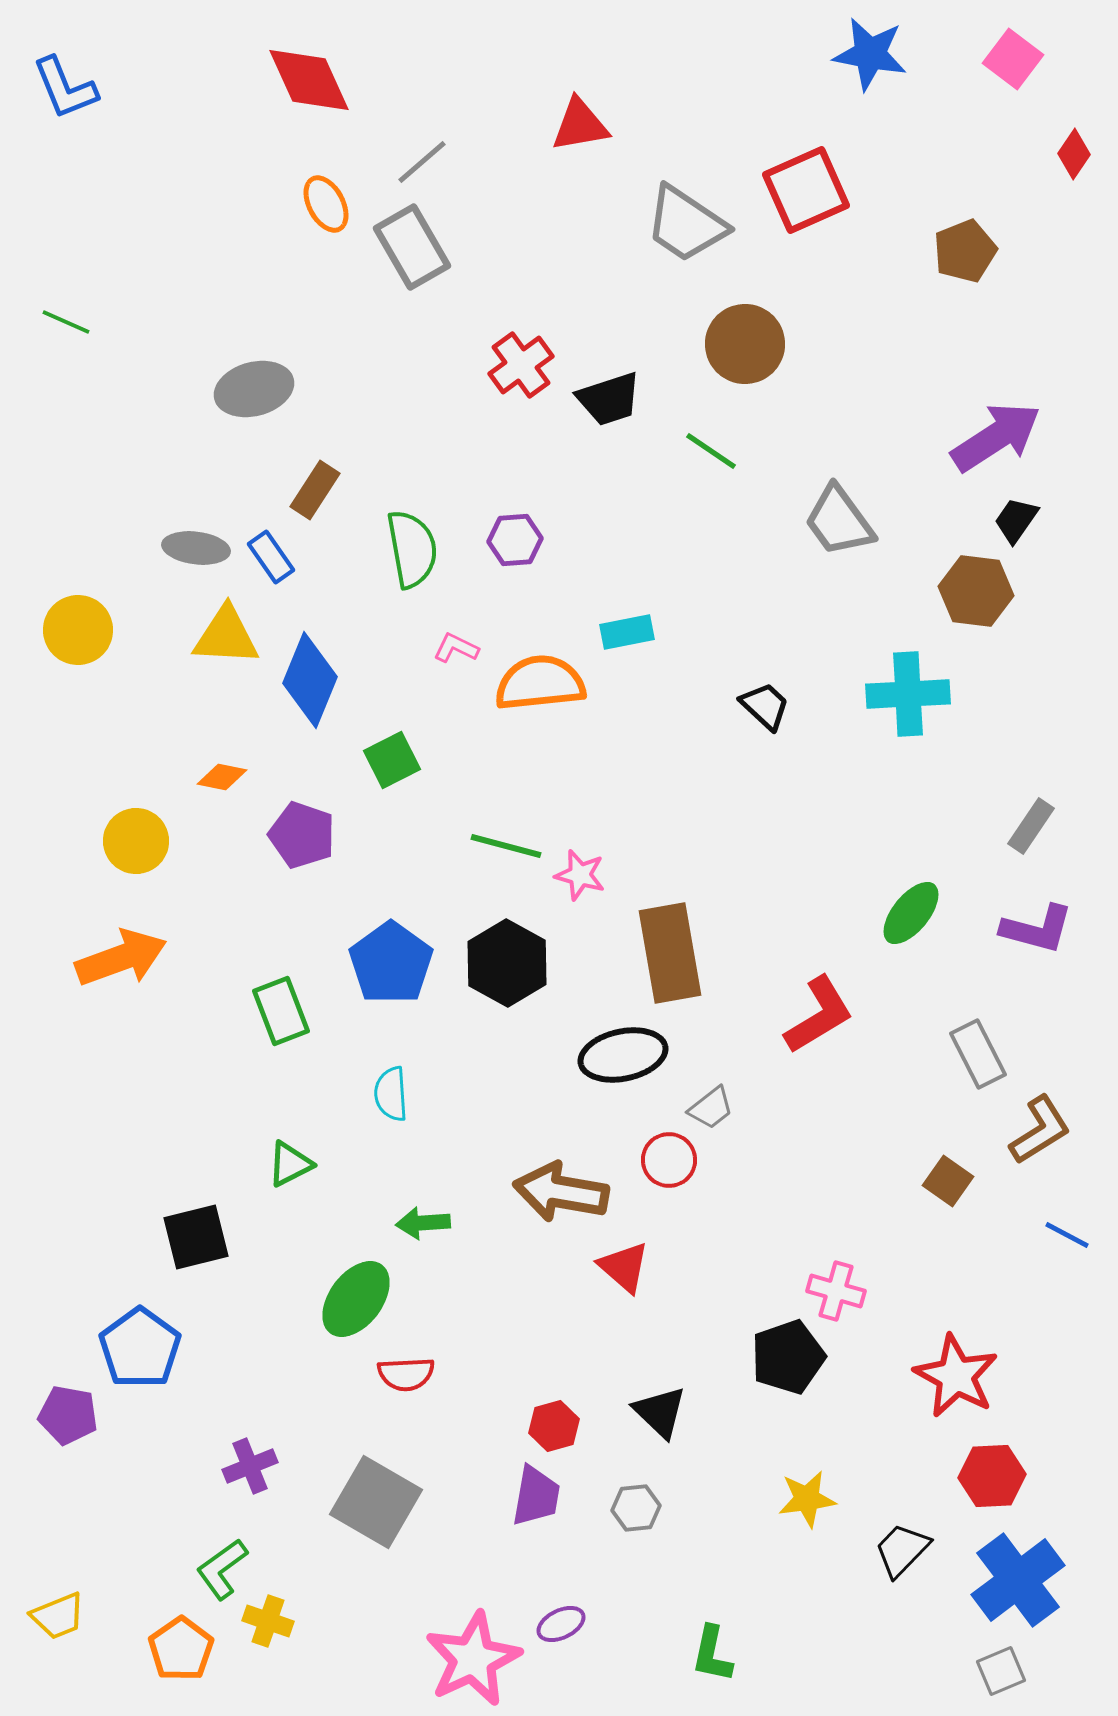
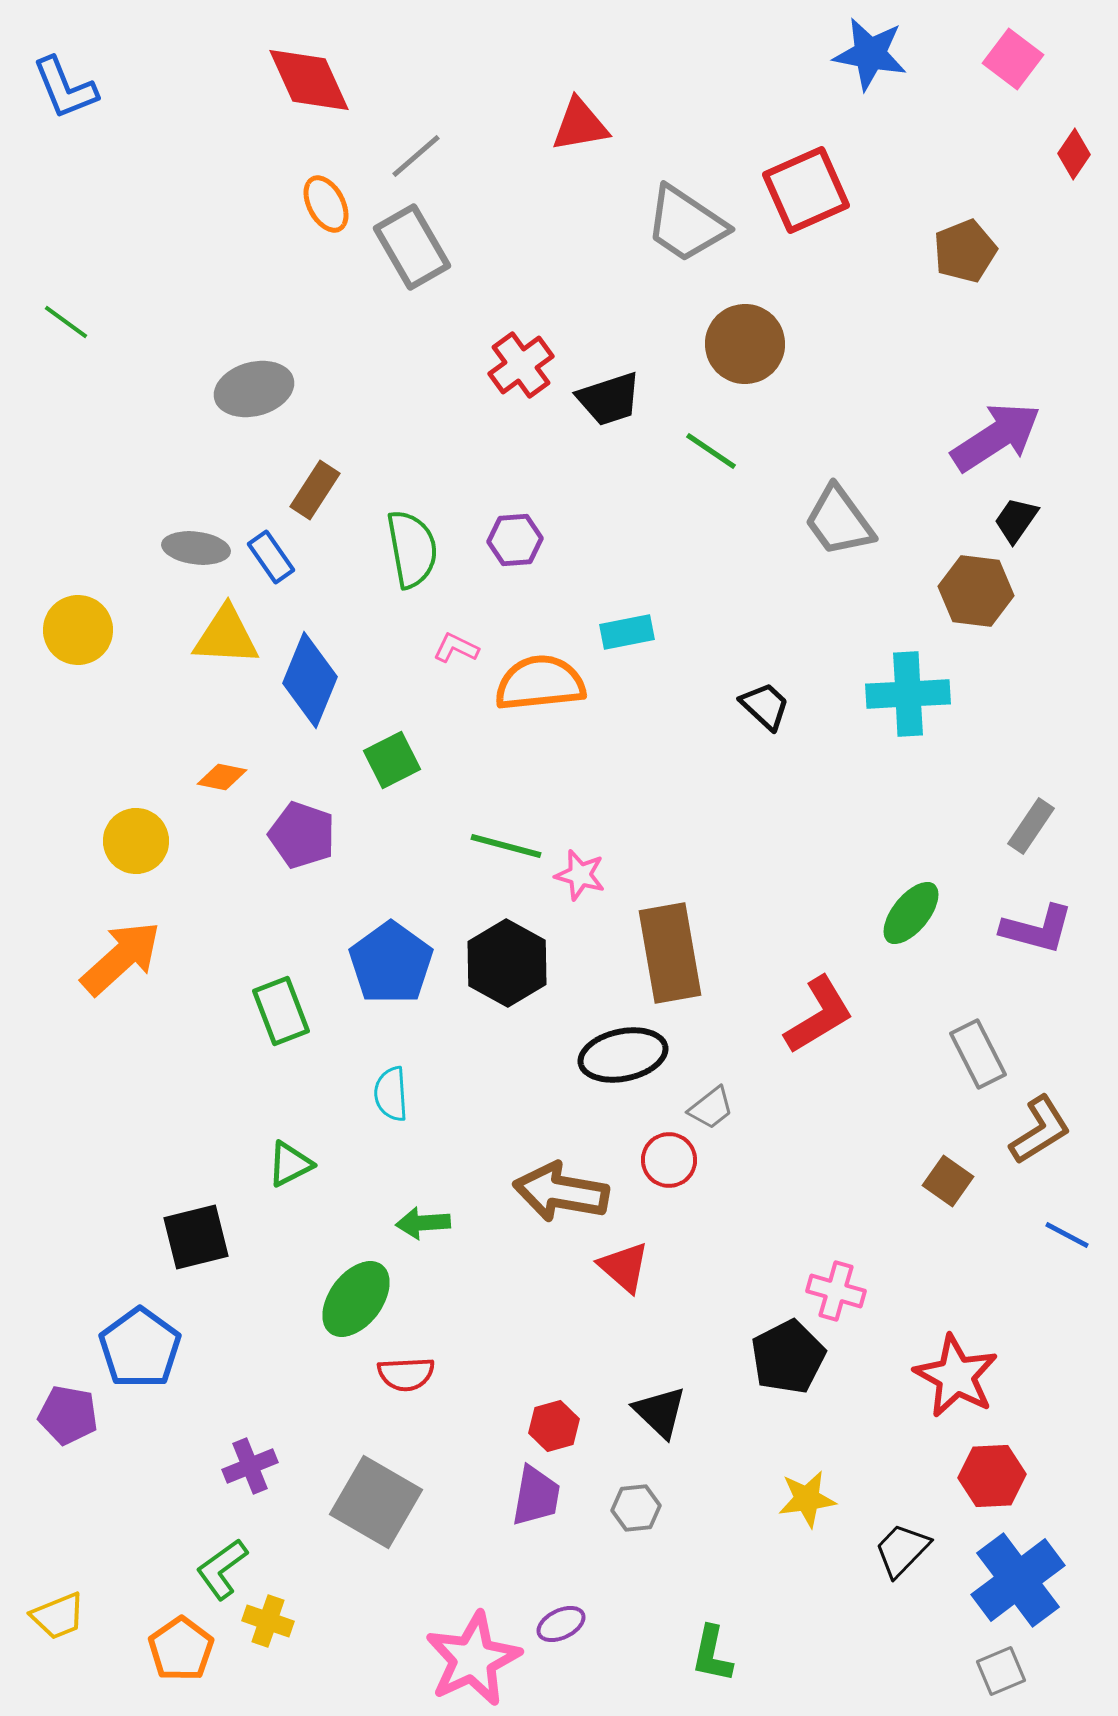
gray line at (422, 162): moved 6 px left, 6 px up
green line at (66, 322): rotated 12 degrees clockwise
orange arrow at (121, 958): rotated 22 degrees counterclockwise
black pentagon at (788, 1357): rotated 8 degrees counterclockwise
